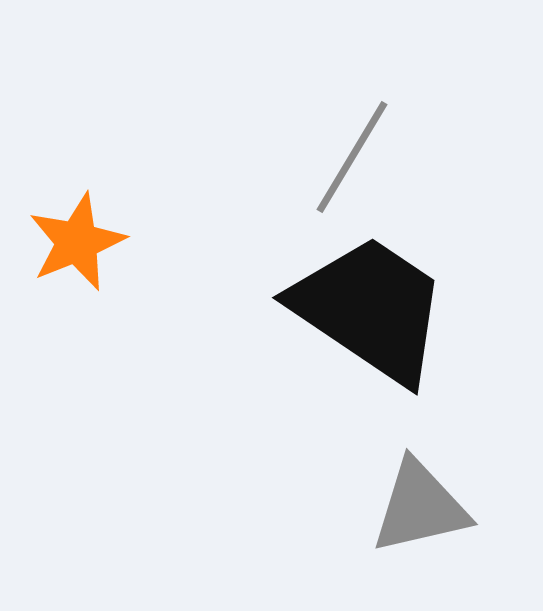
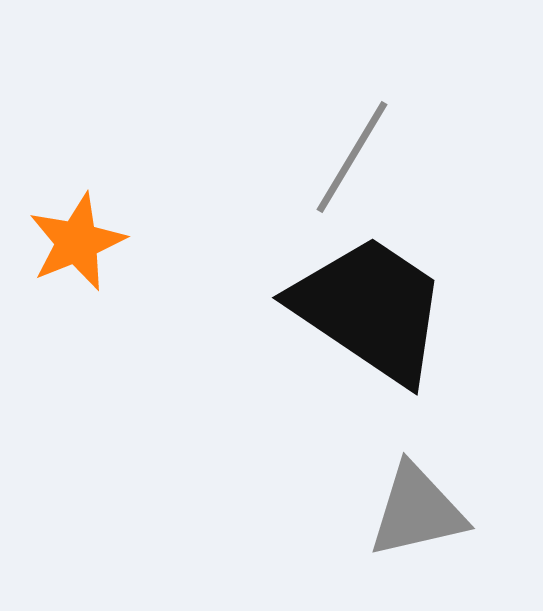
gray triangle: moved 3 px left, 4 px down
